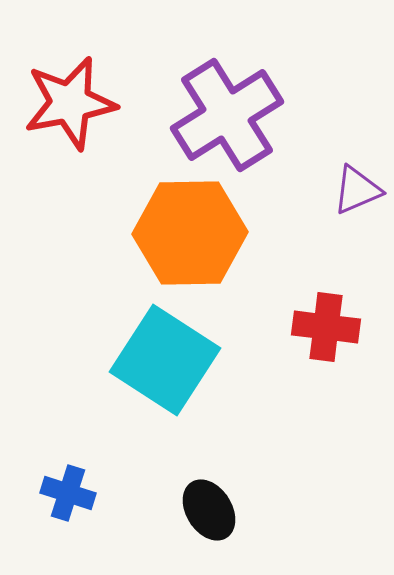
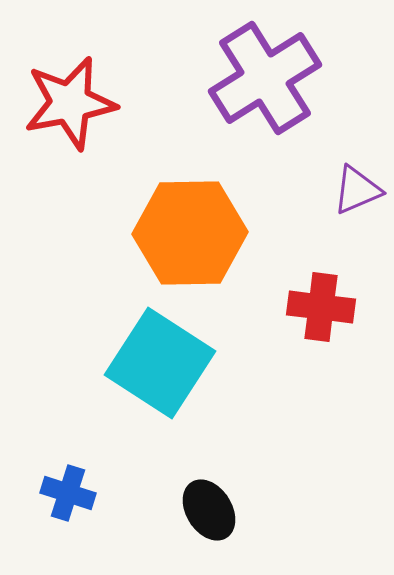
purple cross: moved 38 px right, 37 px up
red cross: moved 5 px left, 20 px up
cyan square: moved 5 px left, 3 px down
